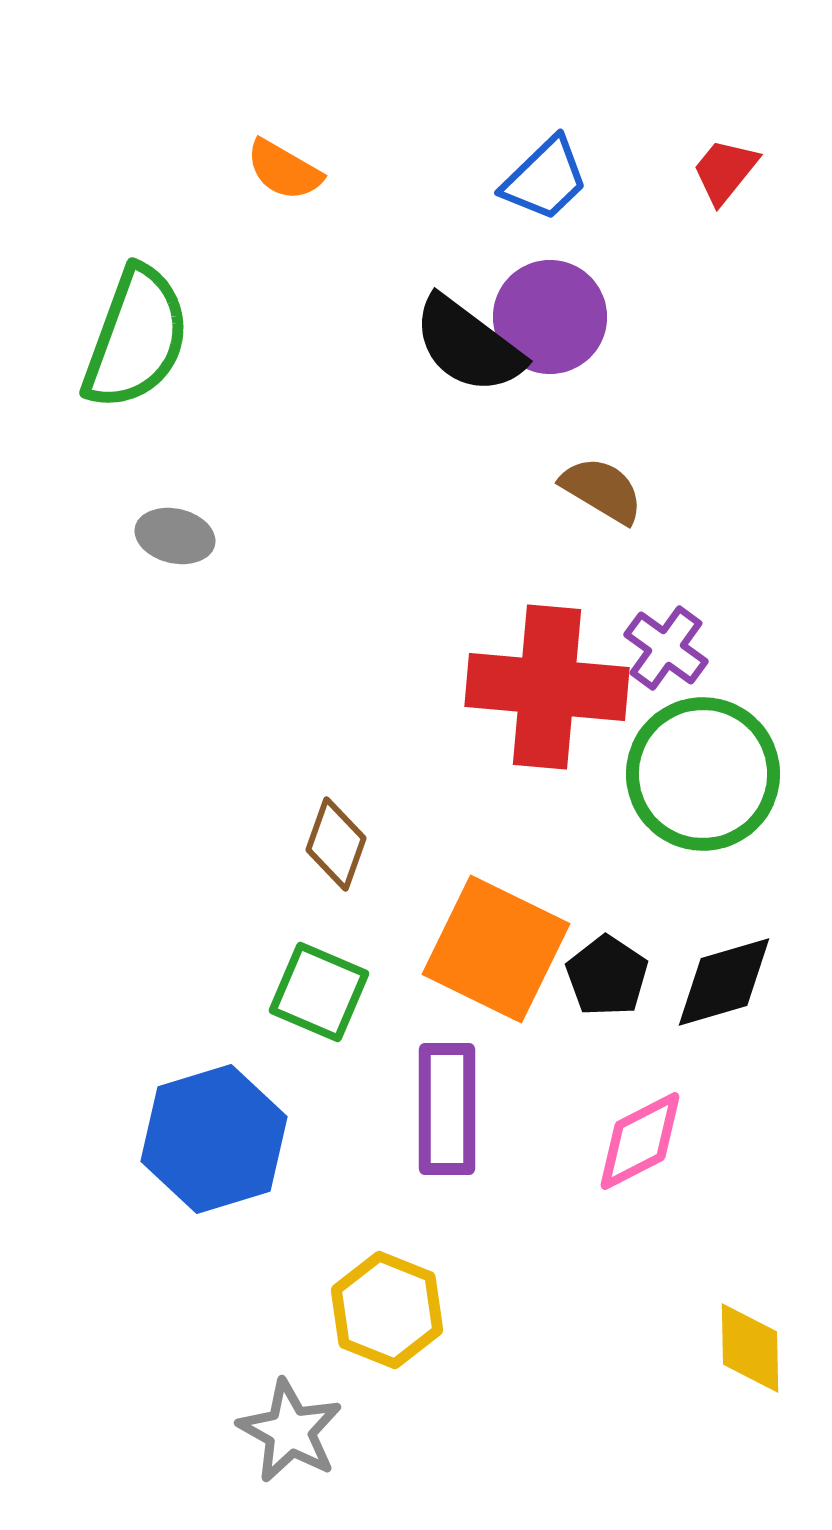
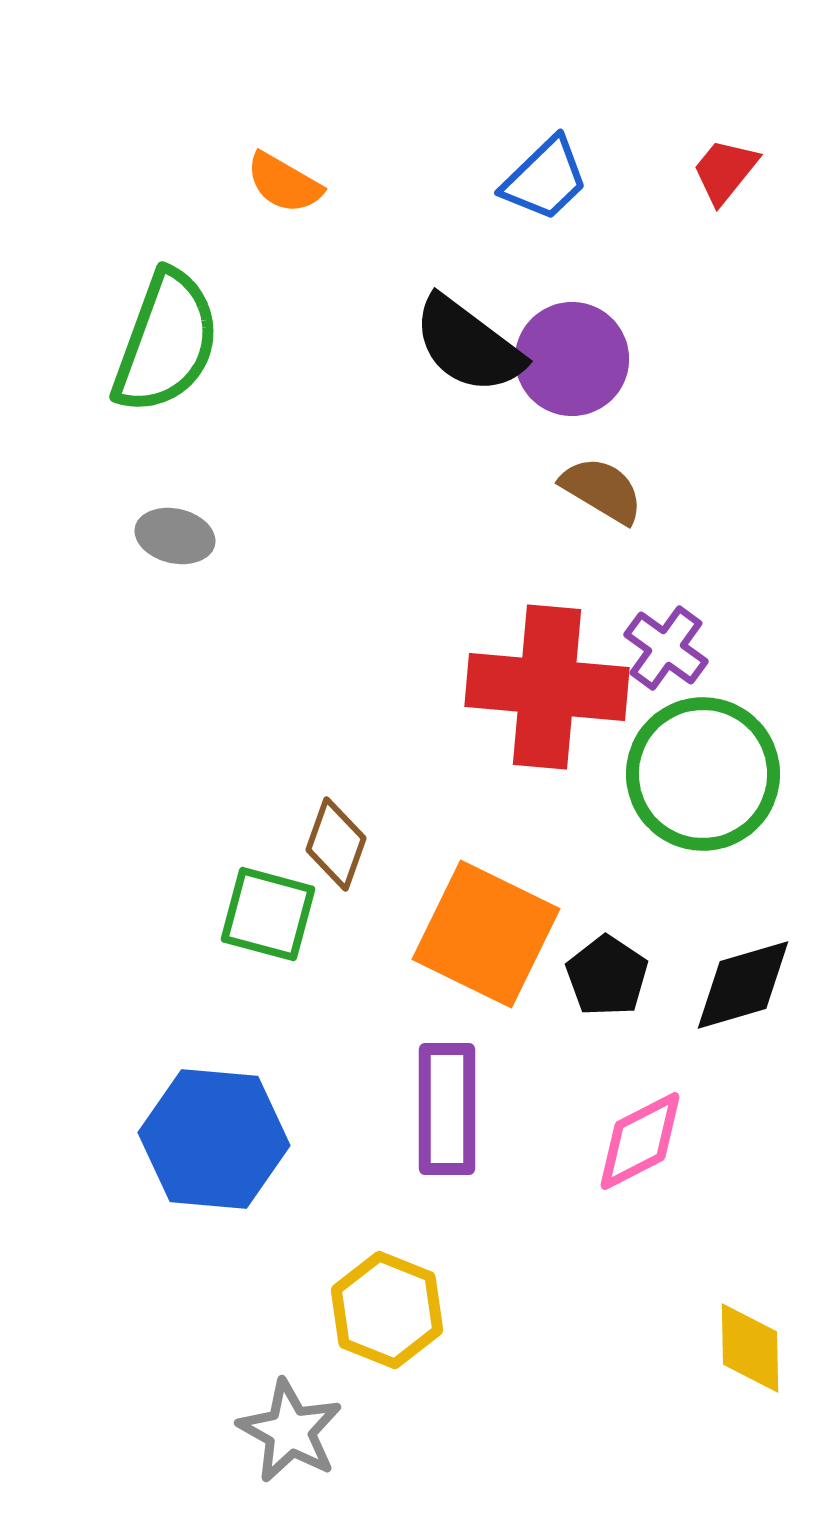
orange semicircle: moved 13 px down
purple circle: moved 22 px right, 42 px down
green semicircle: moved 30 px right, 4 px down
orange square: moved 10 px left, 15 px up
black diamond: moved 19 px right, 3 px down
green square: moved 51 px left, 78 px up; rotated 8 degrees counterclockwise
blue hexagon: rotated 22 degrees clockwise
